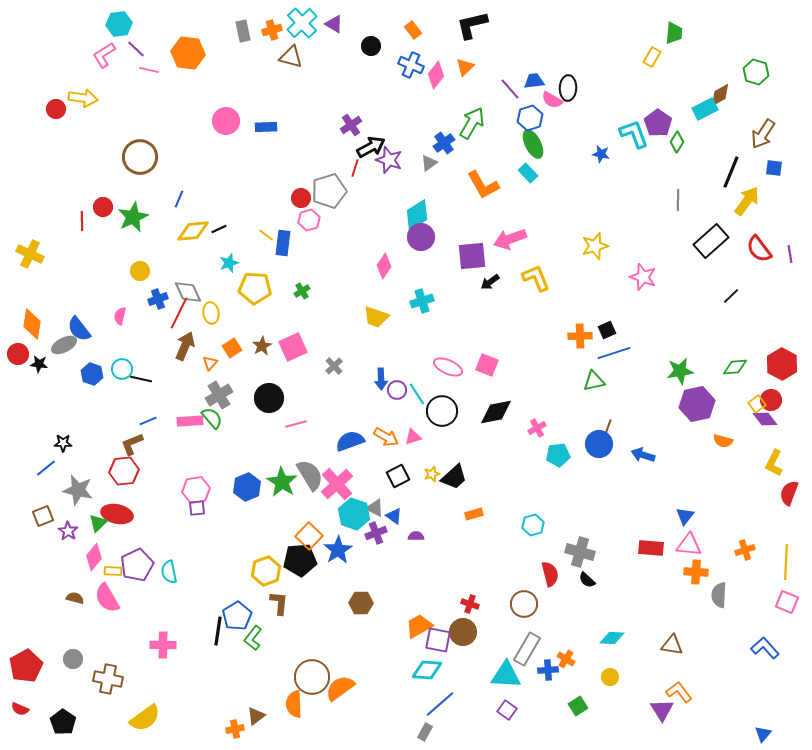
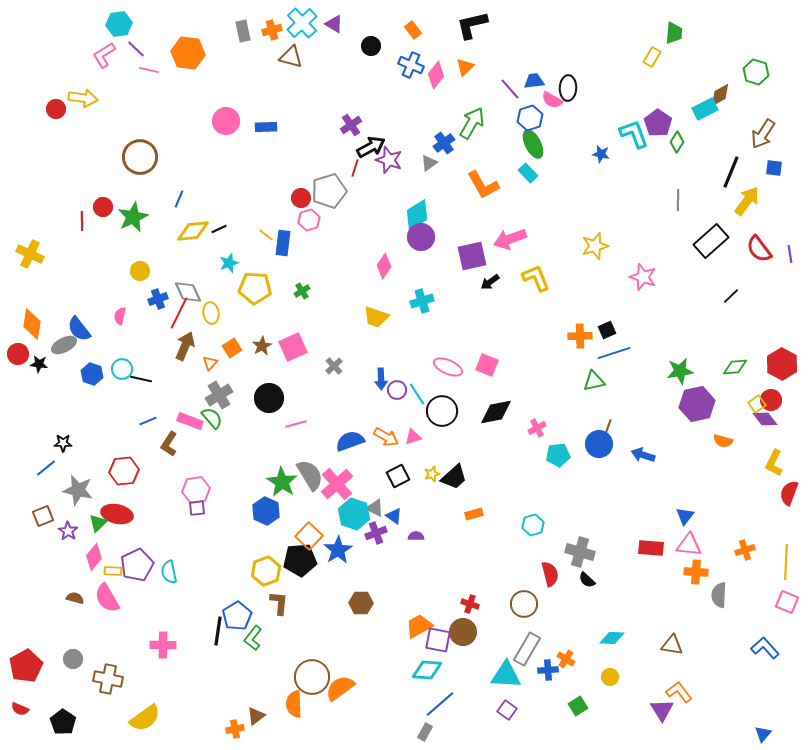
purple square at (472, 256): rotated 8 degrees counterclockwise
pink rectangle at (190, 421): rotated 25 degrees clockwise
brown L-shape at (132, 444): moved 37 px right; rotated 35 degrees counterclockwise
blue hexagon at (247, 487): moved 19 px right, 24 px down; rotated 12 degrees counterclockwise
